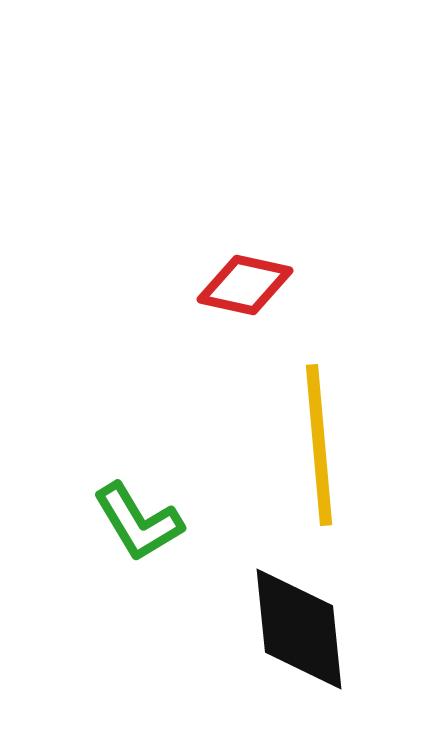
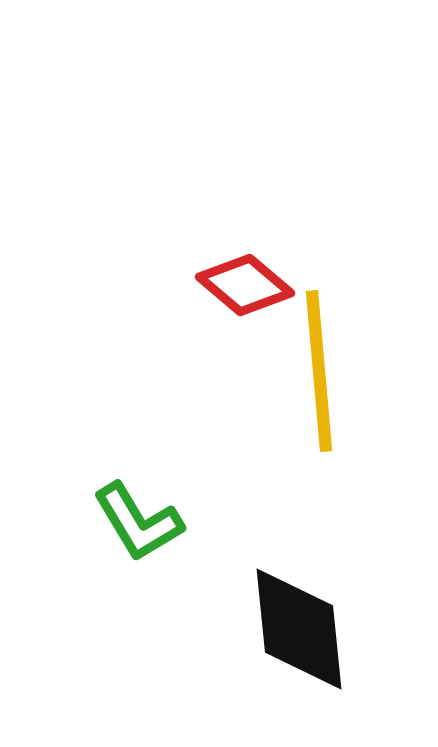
red diamond: rotated 28 degrees clockwise
yellow line: moved 74 px up
